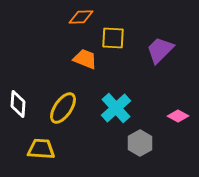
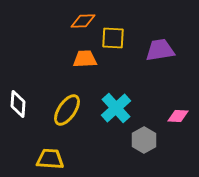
orange diamond: moved 2 px right, 4 px down
purple trapezoid: rotated 36 degrees clockwise
orange trapezoid: rotated 25 degrees counterclockwise
yellow ellipse: moved 4 px right, 2 px down
pink diamond: rotated 25 degrees counterclockwise
gray hexagon: moved 4 px right, 3 px up
yellow trapezoid: moved 9 px right, 10 px down
